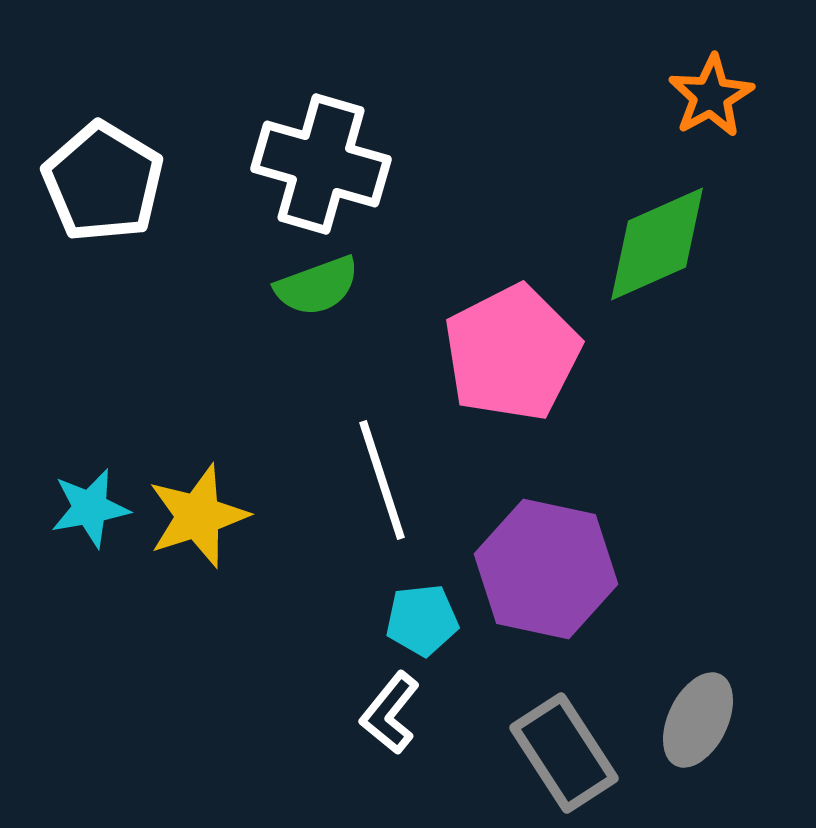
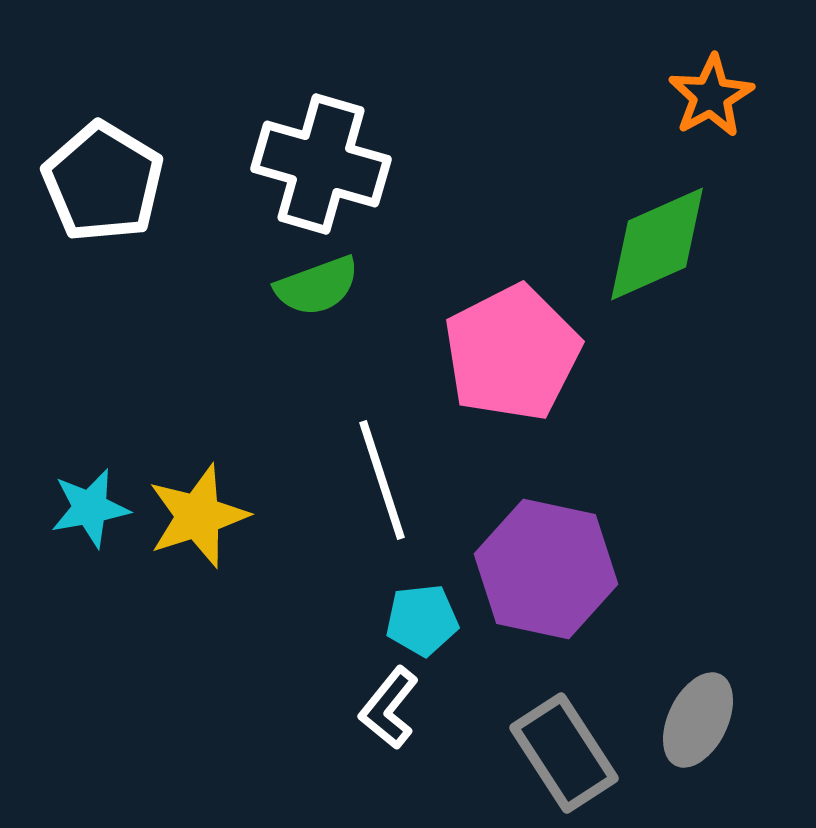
white L-shape: moved 1 px left, 5 px up
